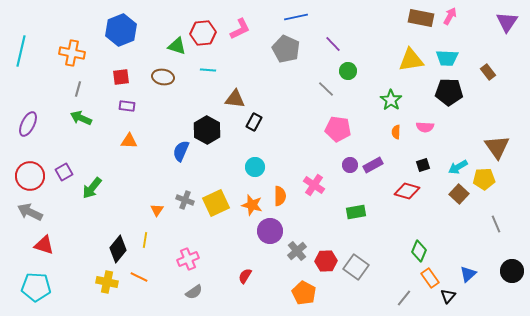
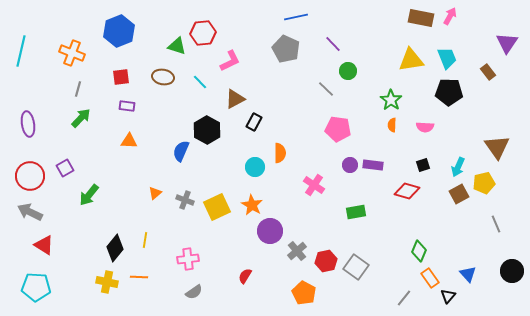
purple triangle at (507, 22): moved 21 px down
pink L-shape at (240, 29): moved 10 px left, 32 px down
blue hexagon at (121, 30): moved 2 px left, 1 px down
orange cross at (72, 53): rotated 10 degrees clockwise
cyan trapezoid at (447, 58): rotated 115 degrees counterclockwise
cyan line at (208, 70): moved 8 px left, 12 px down; rotated 42 degrees clockwise
brown triangle at (235, 99): rotated 35 degrees counterclockwise
green arrow at (81, 118): rotated 110 degrees clockwise
purple ellipse at (28, 124): rotated 35 degrees counterclockwise
orange semicircle at (396, 132): moved 4 px left, 7 px up
purple rectangle at (373, 165): rotated 36 degrees clockwise
cyan arrow at (458, 167): rotated 36 degrees counterclockwise
purple square at (64, 172): moved 1 px right, 4 px up
yellow pentagon at (484, 179): moved 4 px down; rotated 10 degrees counterclockwise
green arrow at (92, 188): moved 3 px left, 7 px down
brown square at (459, 194): rotated 18 degrees clockwise
orange semicircle at (280, 196): moved 43 px up
yellow square at (216, 203): moved 1 px right, 4 px down
orange star at (252, 205): rotated 15 degrees clockwise
orange triangle at (157, 210): moved 2 px left, 17 px up; rotated 16 degrees clockwise
red triangle at (44, 245): rotated 15 degrees clockwise
black diamond at (118, 249): moved 3 px left, 1 px up
pink cross at (188, 259): rotated 15 degrees clockwise
red hexagon at (326, 261): rotated 10 degrees counterclockwise
blue triangle at (468, 274): rotated 30 degrees counterclockwise
orange line at (139, 277): rotated 24 degrees counterclockwise
